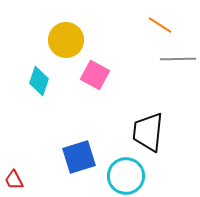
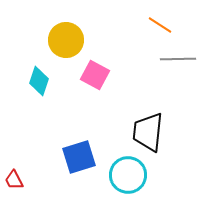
cyan circle: moved 2 px right, 1 px up
